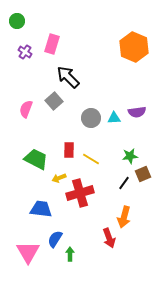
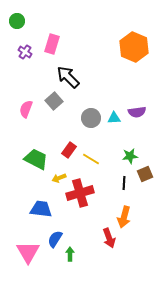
red rectangle: rotated 35 degrees clockwise
brown square: moved 2 px right
black line: rotated 32 degrees counterclockwise
